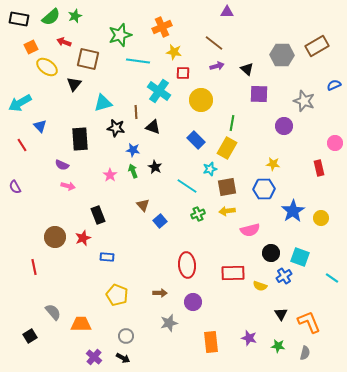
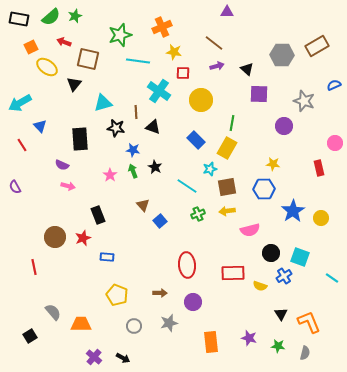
gray circle at (126, 336): moved 8 px right, 10 px up
